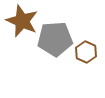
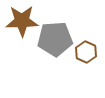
brown star: rotated 24 degrees counterclockwise
